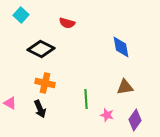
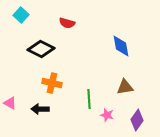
blue diamond: moved 1 px up
orange cross: moved 7 px right
green line: moved 3 px right
black arrow: rotated 114 degrees clockwise
purple diamond: moved 2 px right
